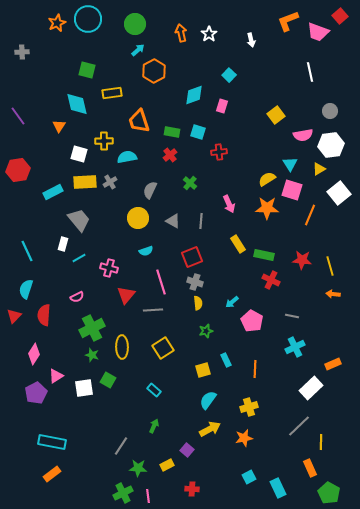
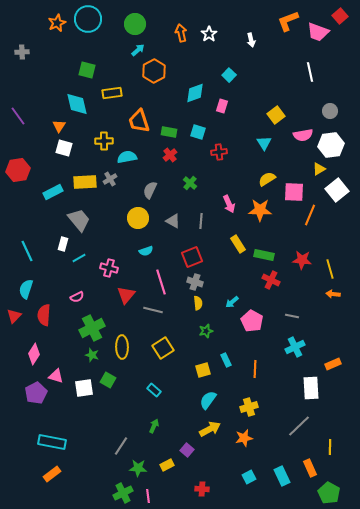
cyan diamond at (194, 95): moved 1 px right, 2 px up
green rectangle at (172, 132): moved 3 px left
white square at (79, 154): moved 15 px left, 6 px up
cyan triangle at (290, 164): moved 26 px left, 21 px up
gray cross at (110, 182): moved 3 px up
pink square at (292, 190): moved 2 px right, 2 px down; rotated 15 degrees counterclockwise
white square at (339, 193): moved 2 px left, 3 px up
orange star at (267, 208): moved 7 px left, 2 px down
yellow line at (330, 266): moved 3 px down
gray line at (153, 310): rotated 18 degrees clockwise
pink triangle at (56, 376): rotated 49 degrees clockwise
white rectangle at (311, 388): rotated 50 degrees counterclockwise
yellow line at (321, 442): moved 9 px right, 5 px down
cyan rectangle at (278, 488): moved 4 px right, 12 px up
red cross at (192, 489): moved 10 px right
